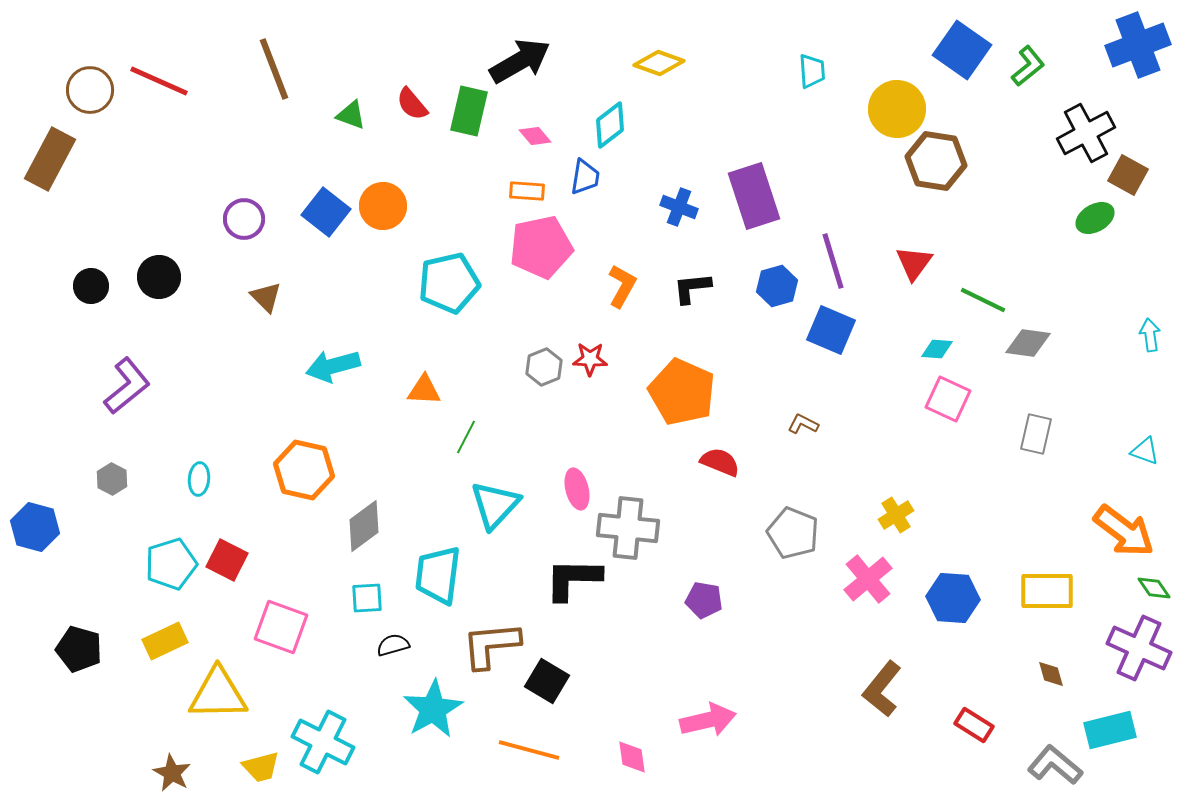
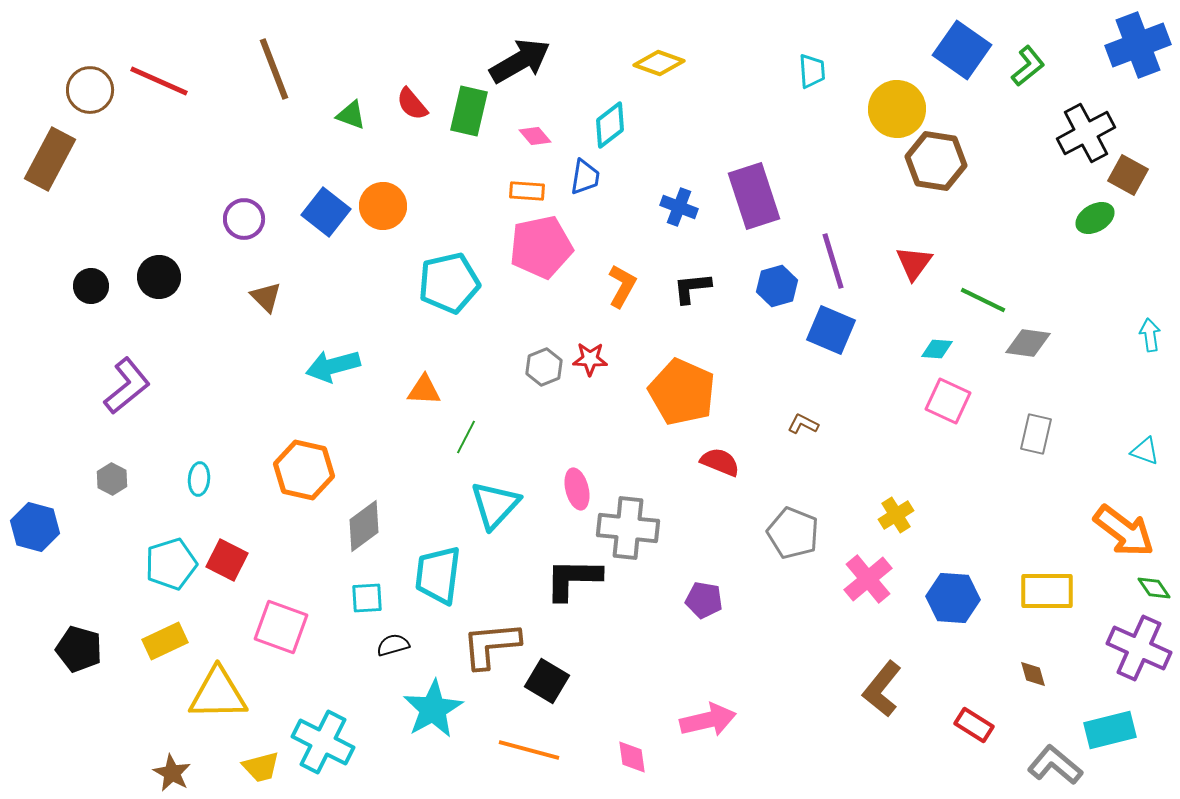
pink square at (948, 399): moved 2 px down
brown diamond at (1051, 674): moved 18 px left
